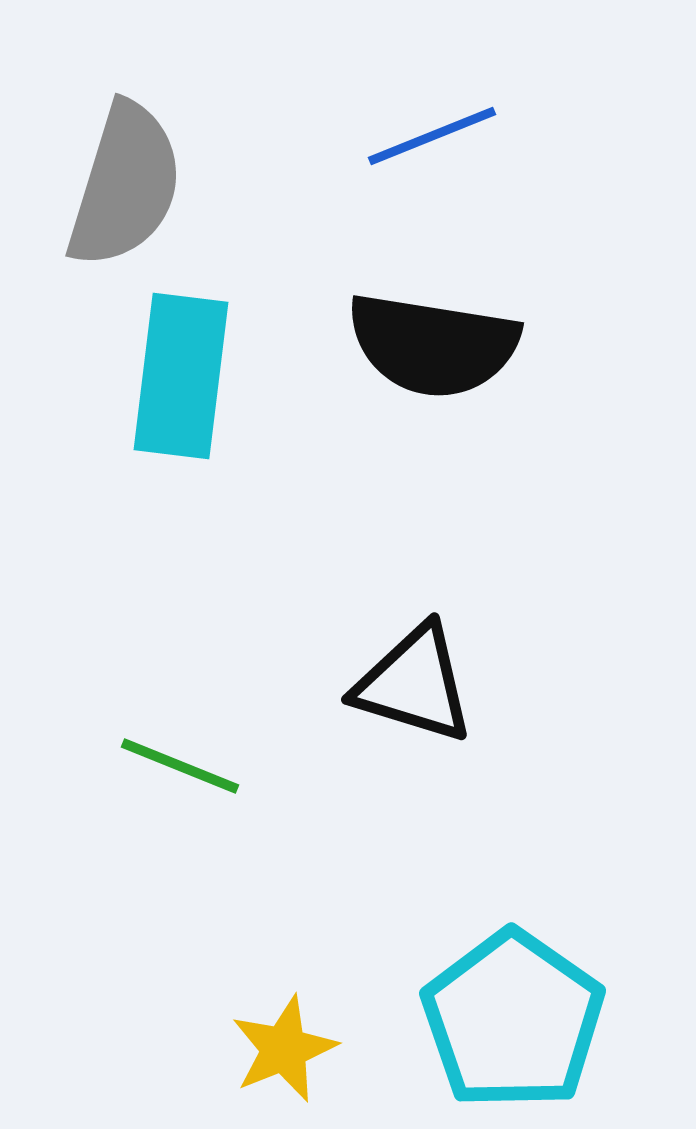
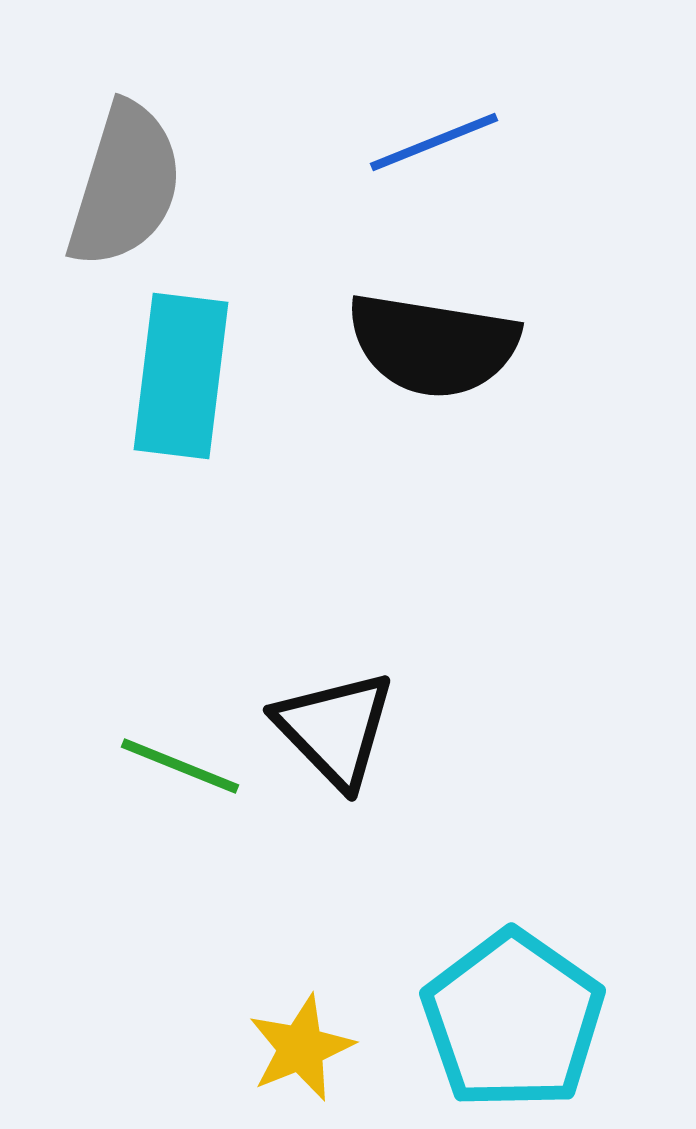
blue line: moved 2 px right, 6 px down
black triangle: moved 79 px left, 45 px down; rotated 29 degrees clockwise
yellow star: moved 17 px right, 1 px up
